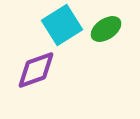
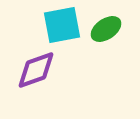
cyan square: rotated 21 degrees clockwise
